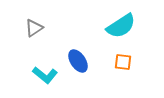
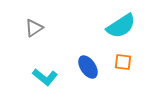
blue ellipse: moved 10 px right, 6 px down
cyan L-shape: moved 2 px down
